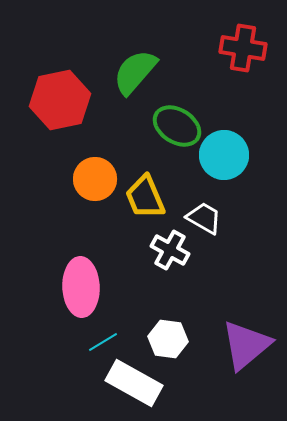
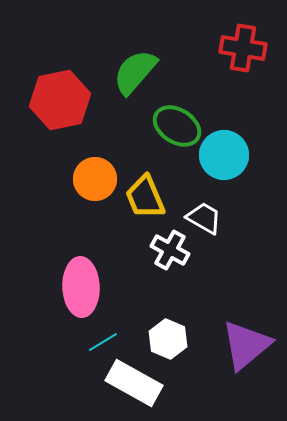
white hexagon: rotated 15 degrees clockwise
